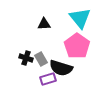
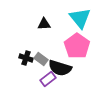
gray rectangle: rotated 24 degrees counterclockwise
black semicircle: moved 1 px left
purple rectangle: rotated 21 degrees counterclockwise
